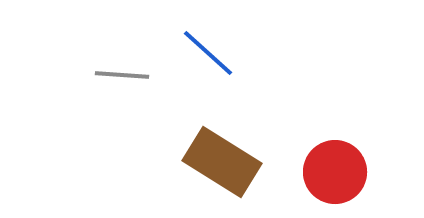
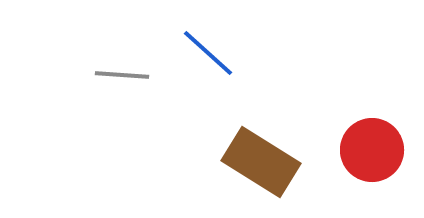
brown rectangle: moved 39 px right
red circle: moved 37 px right, 22 px up
